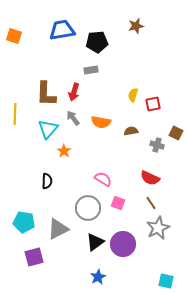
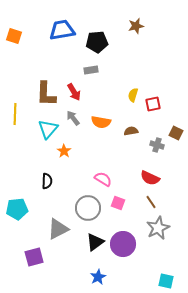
red arrow: rotated 48 degrees counterclockwise
brown line: moved 1 px up
cyan pentagon: moved 7 px left, 13 px up; rotated 15 degrees counterclockwise
